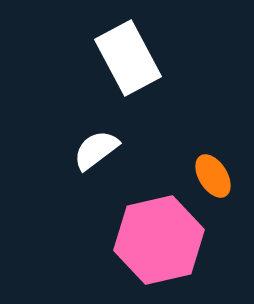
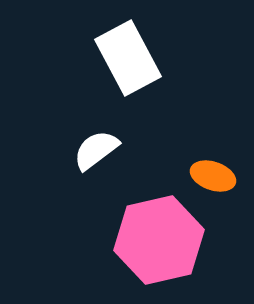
orange ellipse: rotated 39 degrees counterclockwise
